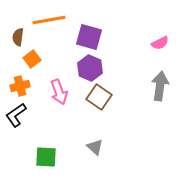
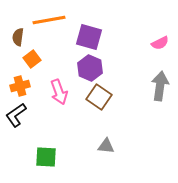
gray triangle: moved 11 px right, 1 px up; rotated 36 degrees counterclockwise
